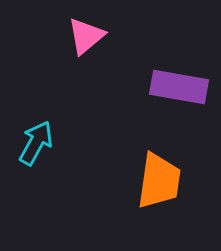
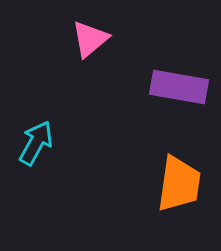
pink triangle: moved 4 px right, 3 px down
orange trapezoid: moved 20 px right, 3 px down
